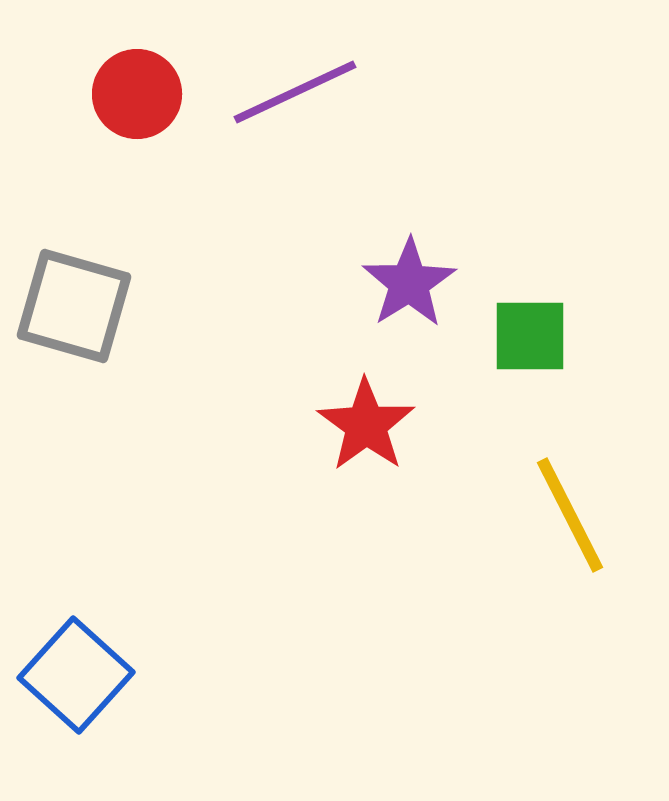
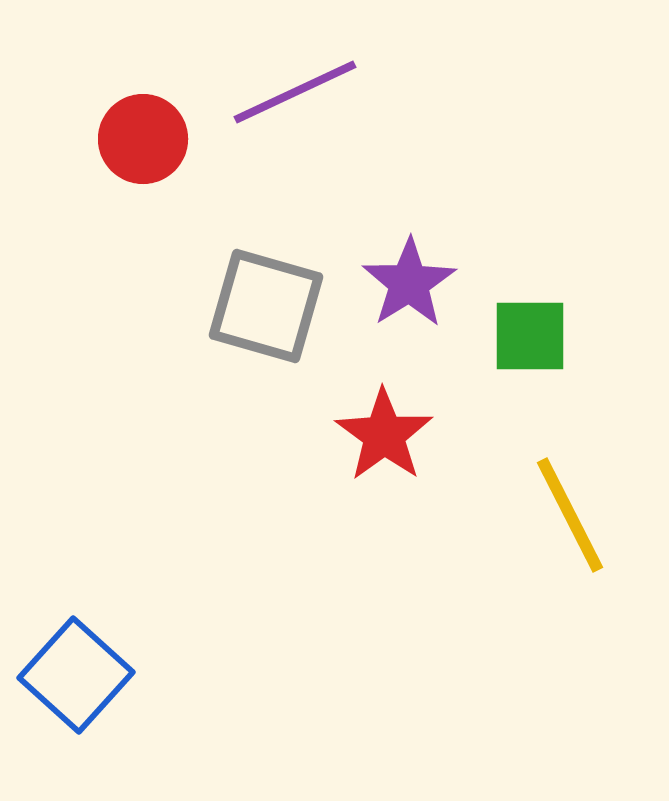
red circle: moved 6 px right, 45 px down
gray square: moved 192 px right
red star: moved 18 px right, 10 px down
